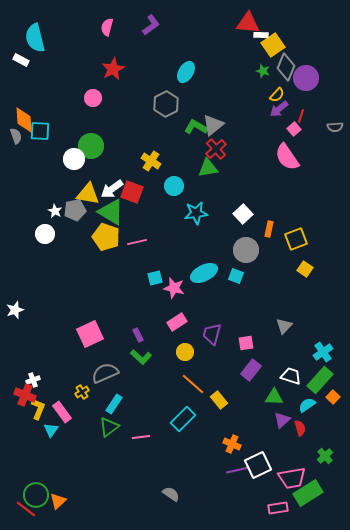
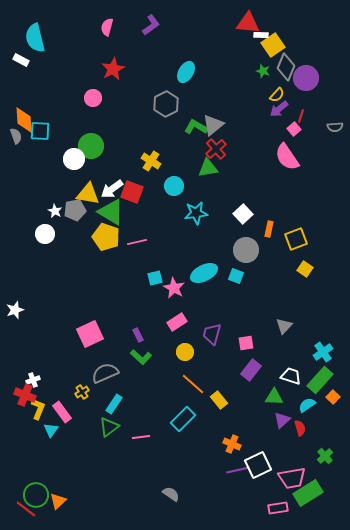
pink star at (174, 288): rotated 15 degrees clockwise
